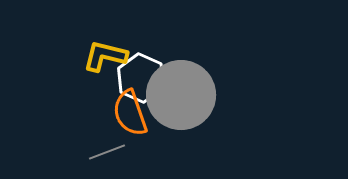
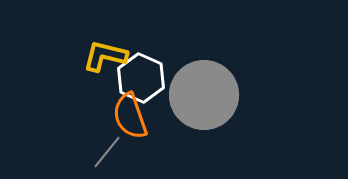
gray circle: moved 23 px right
orange semicircle: moved 3 px down
gray line: rotated 30 degrees counterclockwise
